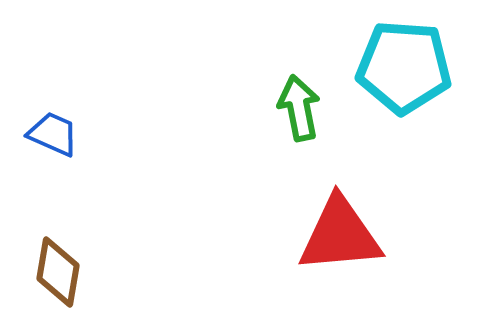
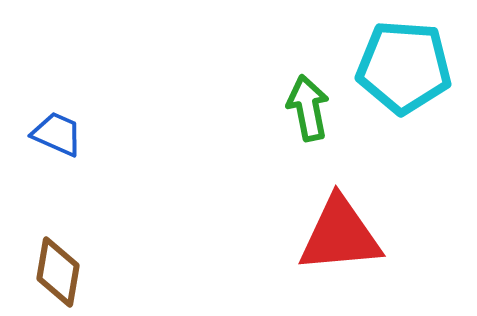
green arrow: moved 9 px right
blue trapezoid: moved 4 px right
